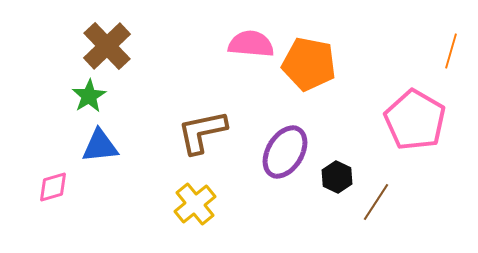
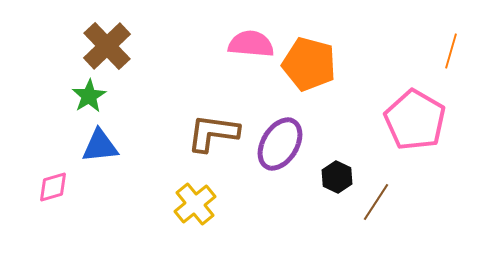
orange pentagon: rotated 4 degrees clockwise
brown L-shape: moved 11 px right, 1 px down; rotated 20 degrees clockwise
purple ellipse: moved 5 px left, 8 px up
